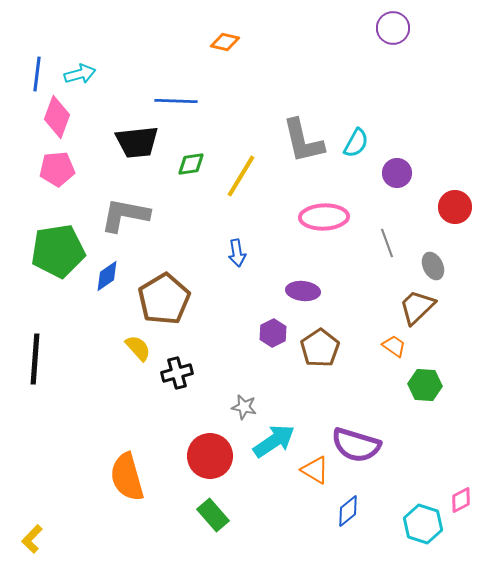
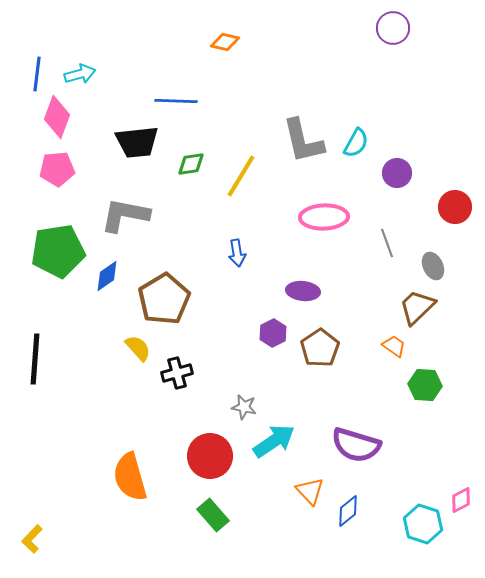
orange triangle at (315, 470): moved 5 px left, 21 px down; rotated 16 degrees clockwise
orange semicircle at (127, 477): moved 3 px right
